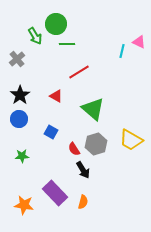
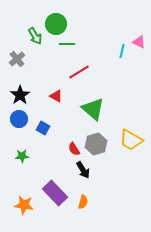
blue square: moved 8 px left, 4 px up
